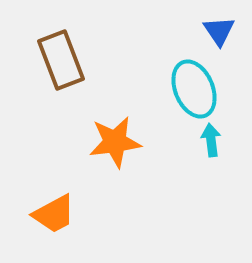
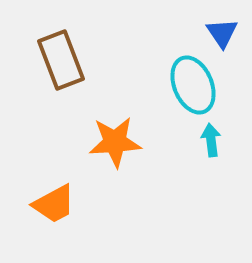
blue triangle: moved 3 px right, 2 px down
cyan ellipse: moved 1 px left, 4 px up
orange star: rotated 4 degrees clockwise
orange trapezoid: moved 10 px up
